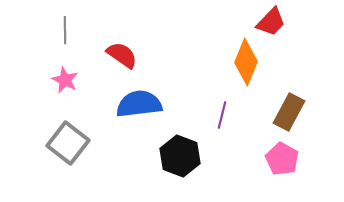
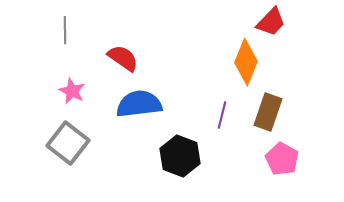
red semicircle: moved 1 px right, 3 px down
pink star: moved 7 px right, 11 px down
brown rectangle: moved 21 px left; rotated 9 degrees counterclockwise
